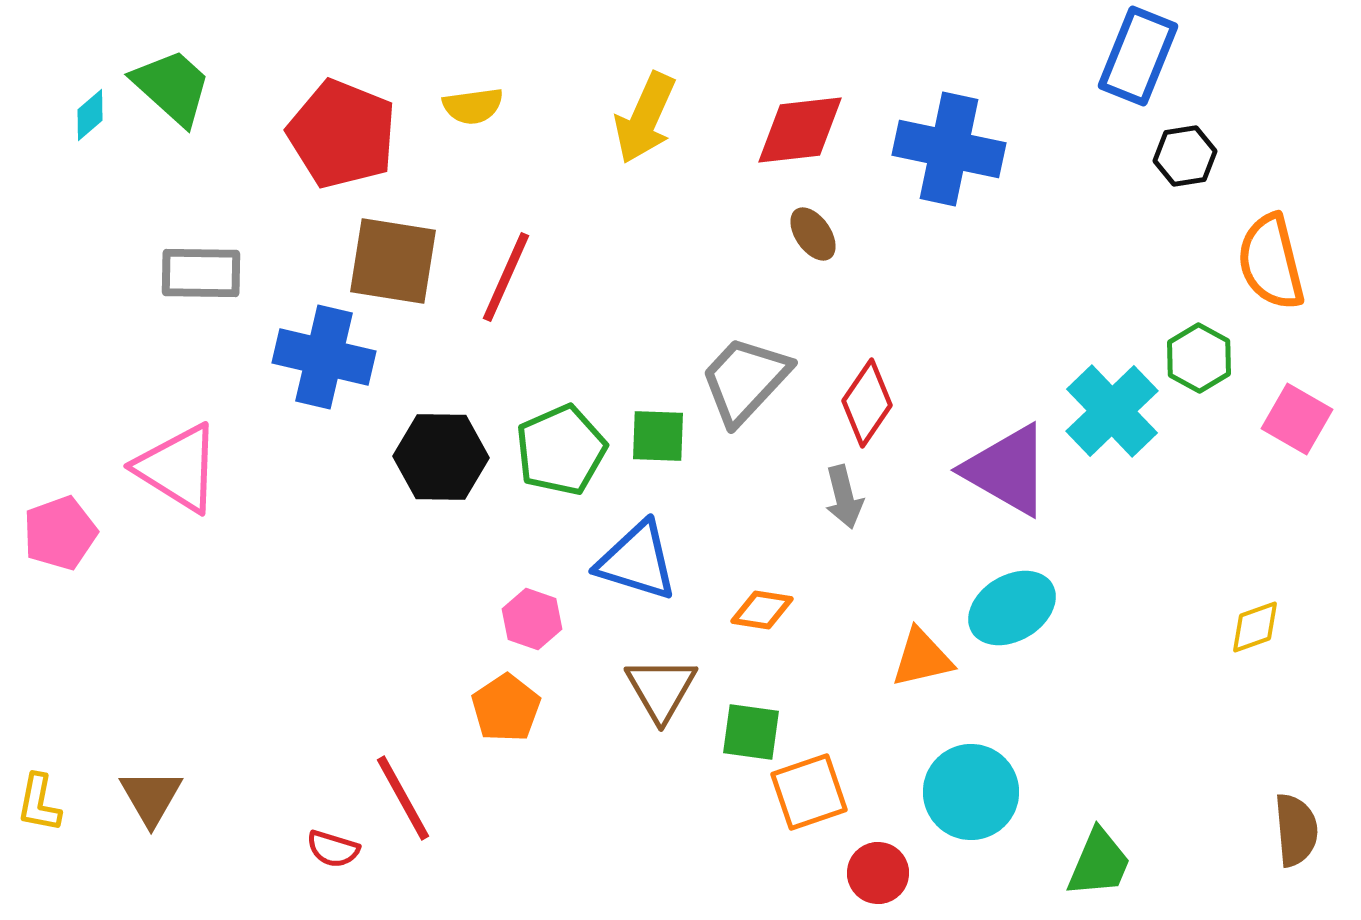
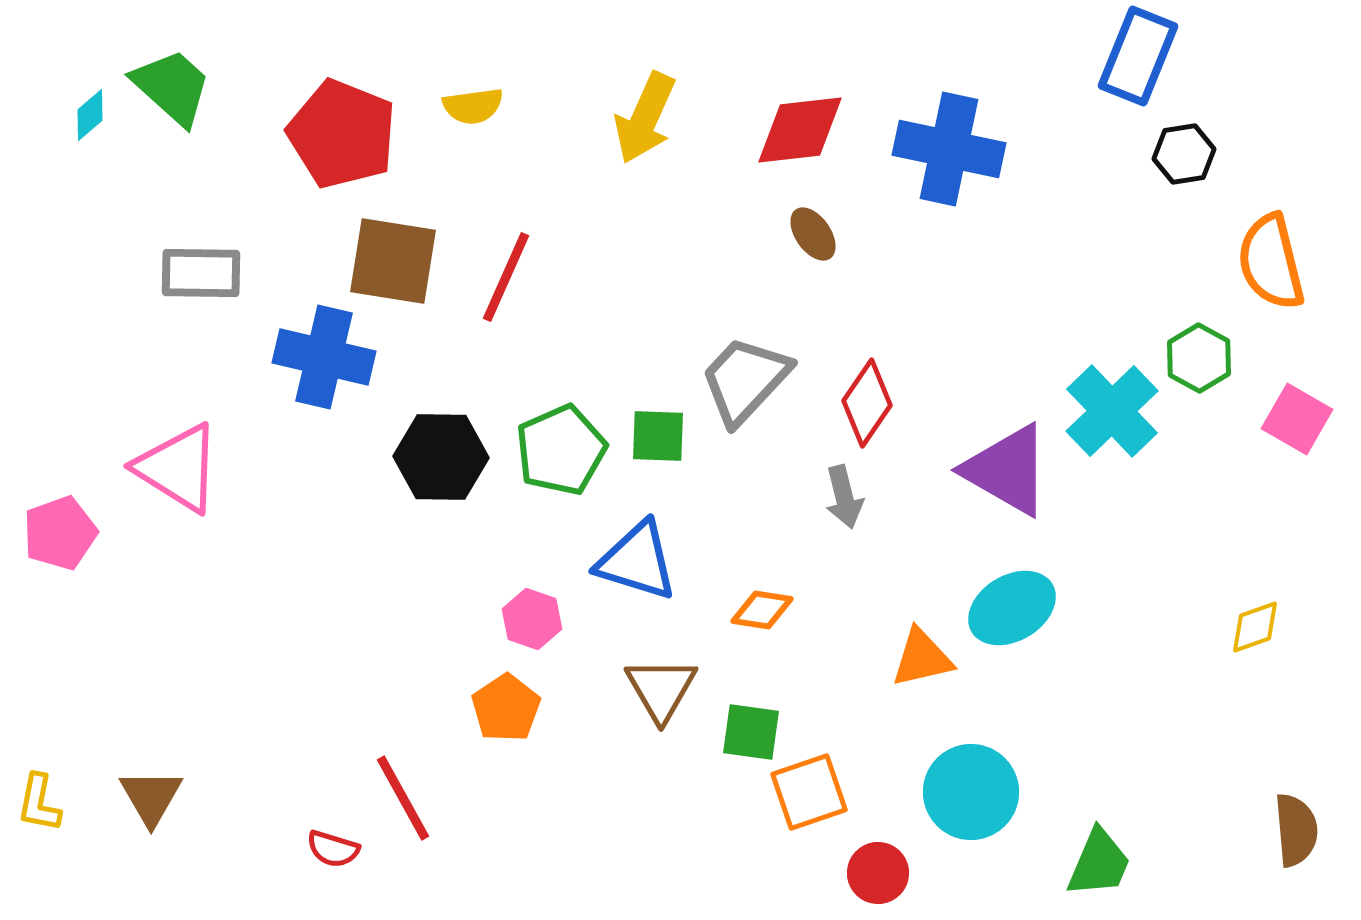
black hexagon at (1185, 156): moved 1 px left, 2 px up
